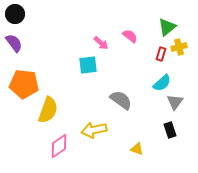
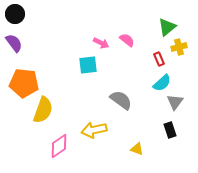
pink semicircle: moved 3 px left, 4 px down
pink arrow: rotated 14 degrees counterclockwise
red rectangle: moved 2 px left, 5 px down; rotated 40 degrees counterclockwise
orange pentagon: moved 1 px up
yellow semicircle: moved 5 px left
